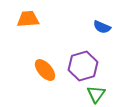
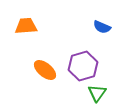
orange trapezoid: moved 2 px left, 7 px down
orange ellipse: rotated 10 degrees counterclockwise
green triangle: moved 1 px right, 1 px up
